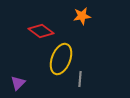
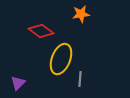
orange star: moved 1 px left, 2 px up
